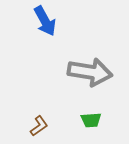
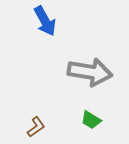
green trapezoid: rotated 35 degrees clockwise
brown L-shape: moved 3 px left, 1 px down
